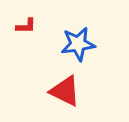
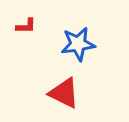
red triangle: moved 1 px left, 2 px down
